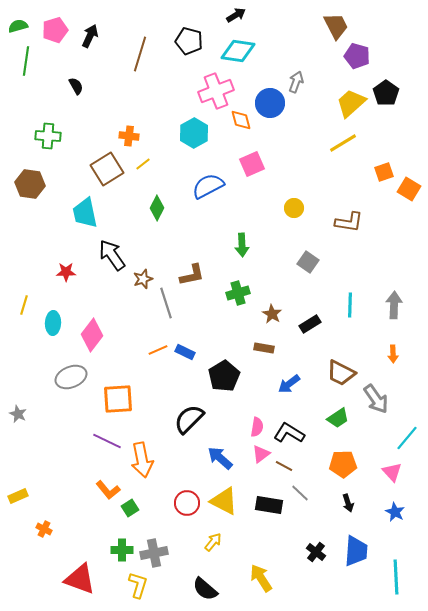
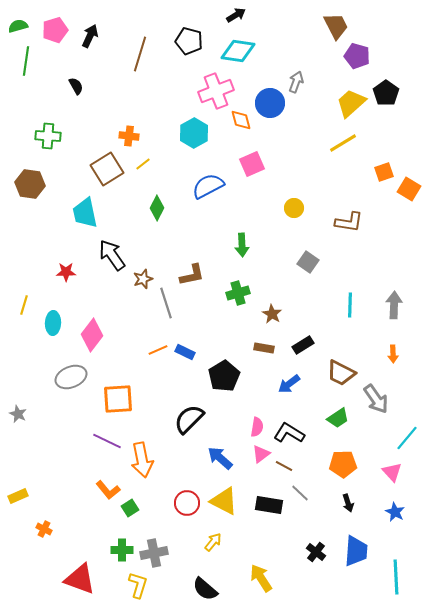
black rectangle at (310, 324): moved 7 px left, 21 px down
